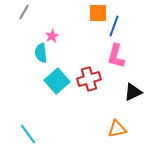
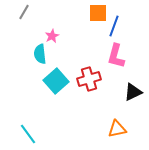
cyan semicircle: moved 1 px left, 1 px down
cyan square: moved 1 px left
